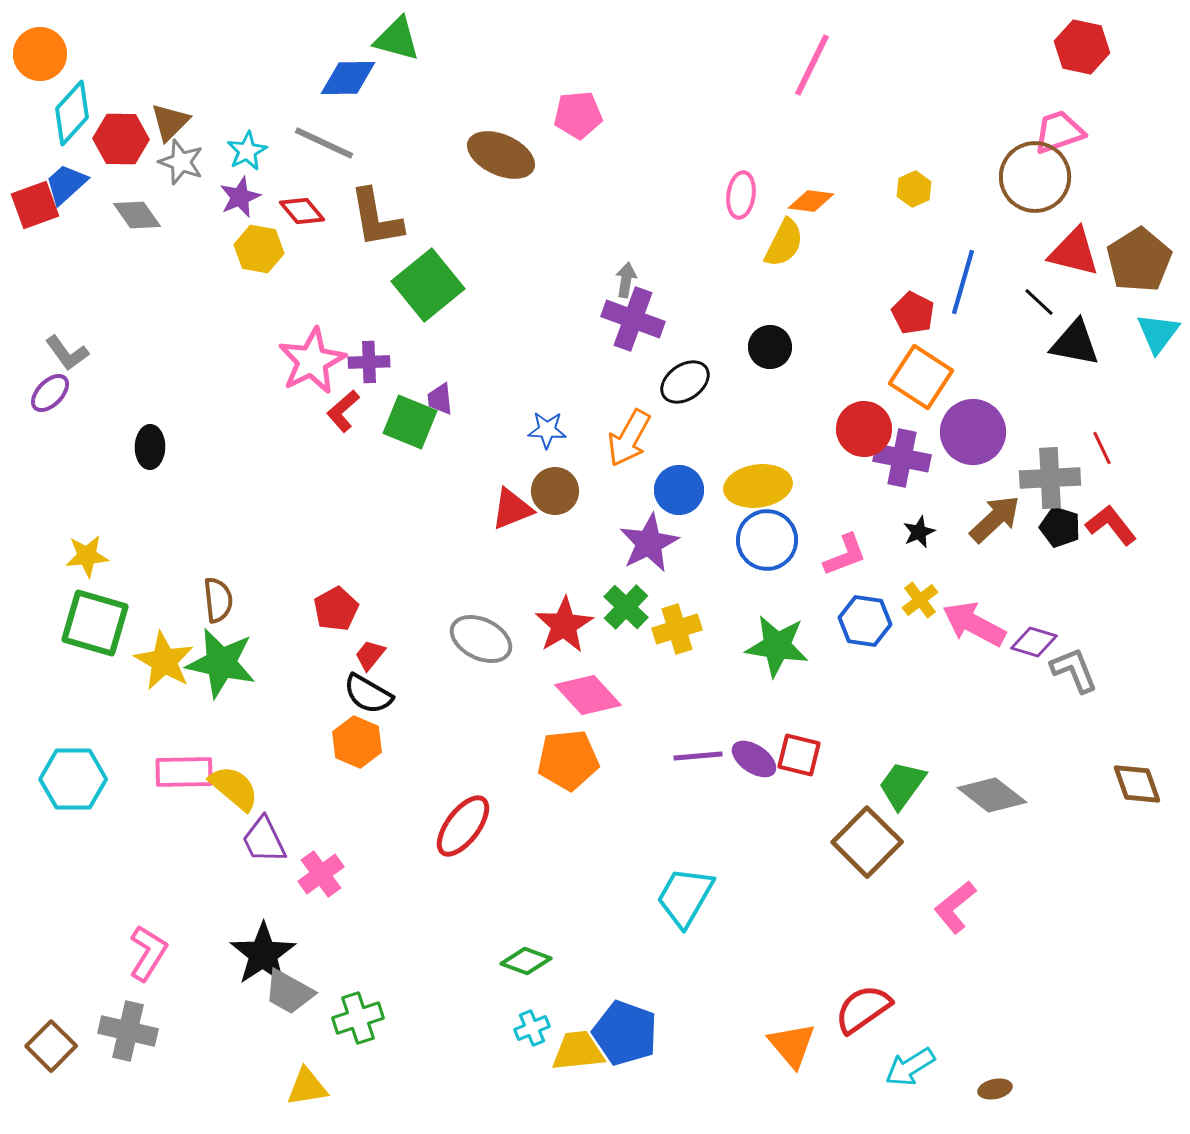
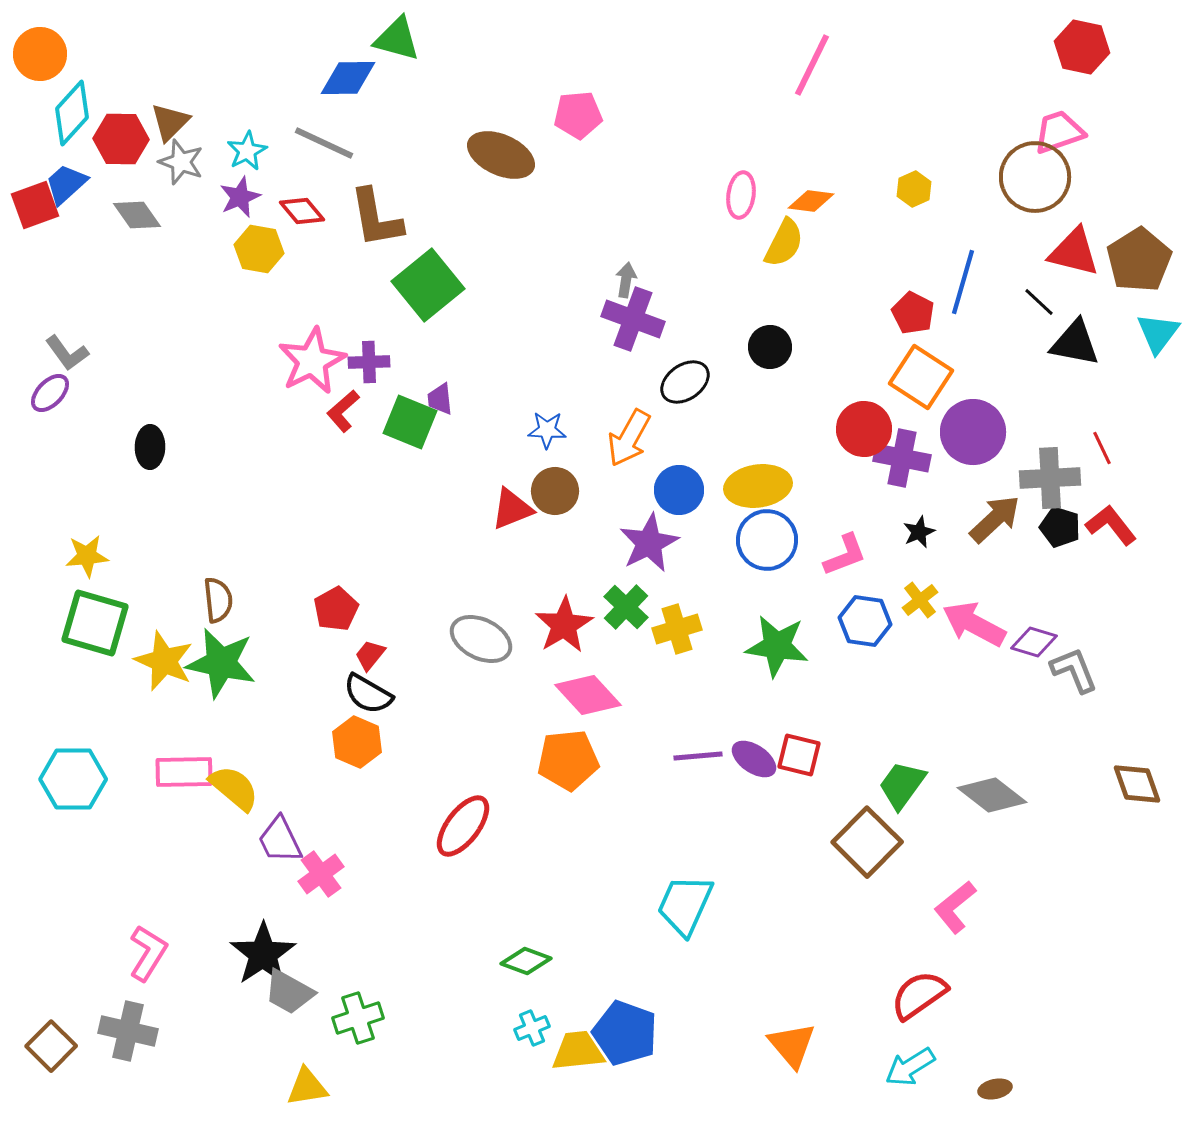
yellow star at (164, 661): rotated 6 degrees counterclockwise
purple trapezoid at (264, 840): moved 16 px right
cyan trapezoid at (685, 897): moved 8 px down; rotated 6 degrees counterclockwise
red semicircle at (863, 1009): moved 56 px right, 14 px up
